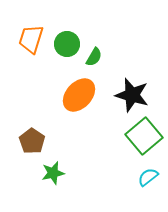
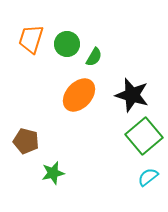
brown pentagon: moved 6 px left; rotated 20 degrees counterclockwise
